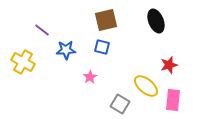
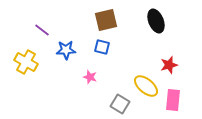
yellow cross: moved 3 px right
pink star: rotated 24 degrees counterclockwise
